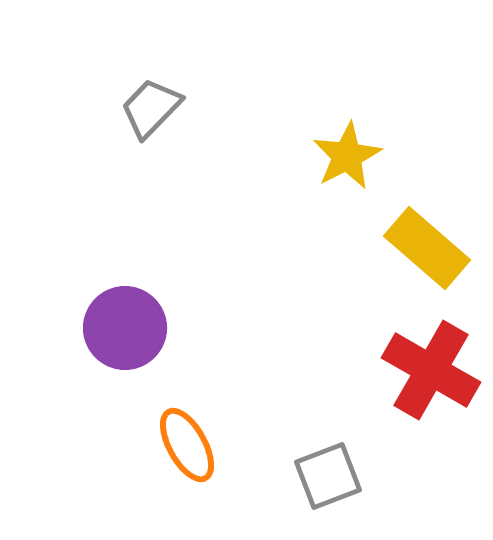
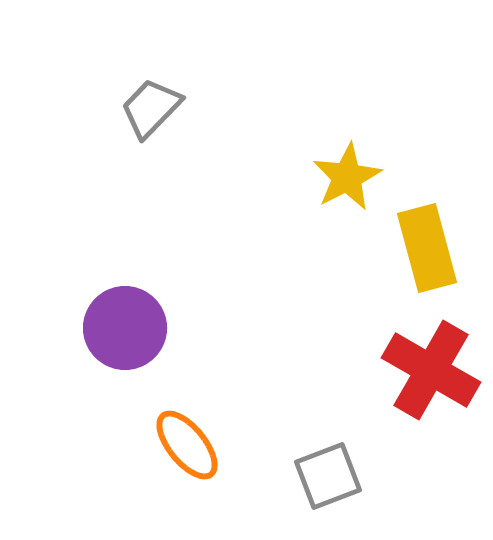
yellow star: moved 21 px down
yellow rectangle: rotated 34 degrees clockwise
orange ellipse: rotated 10 degrees counterclockwise
